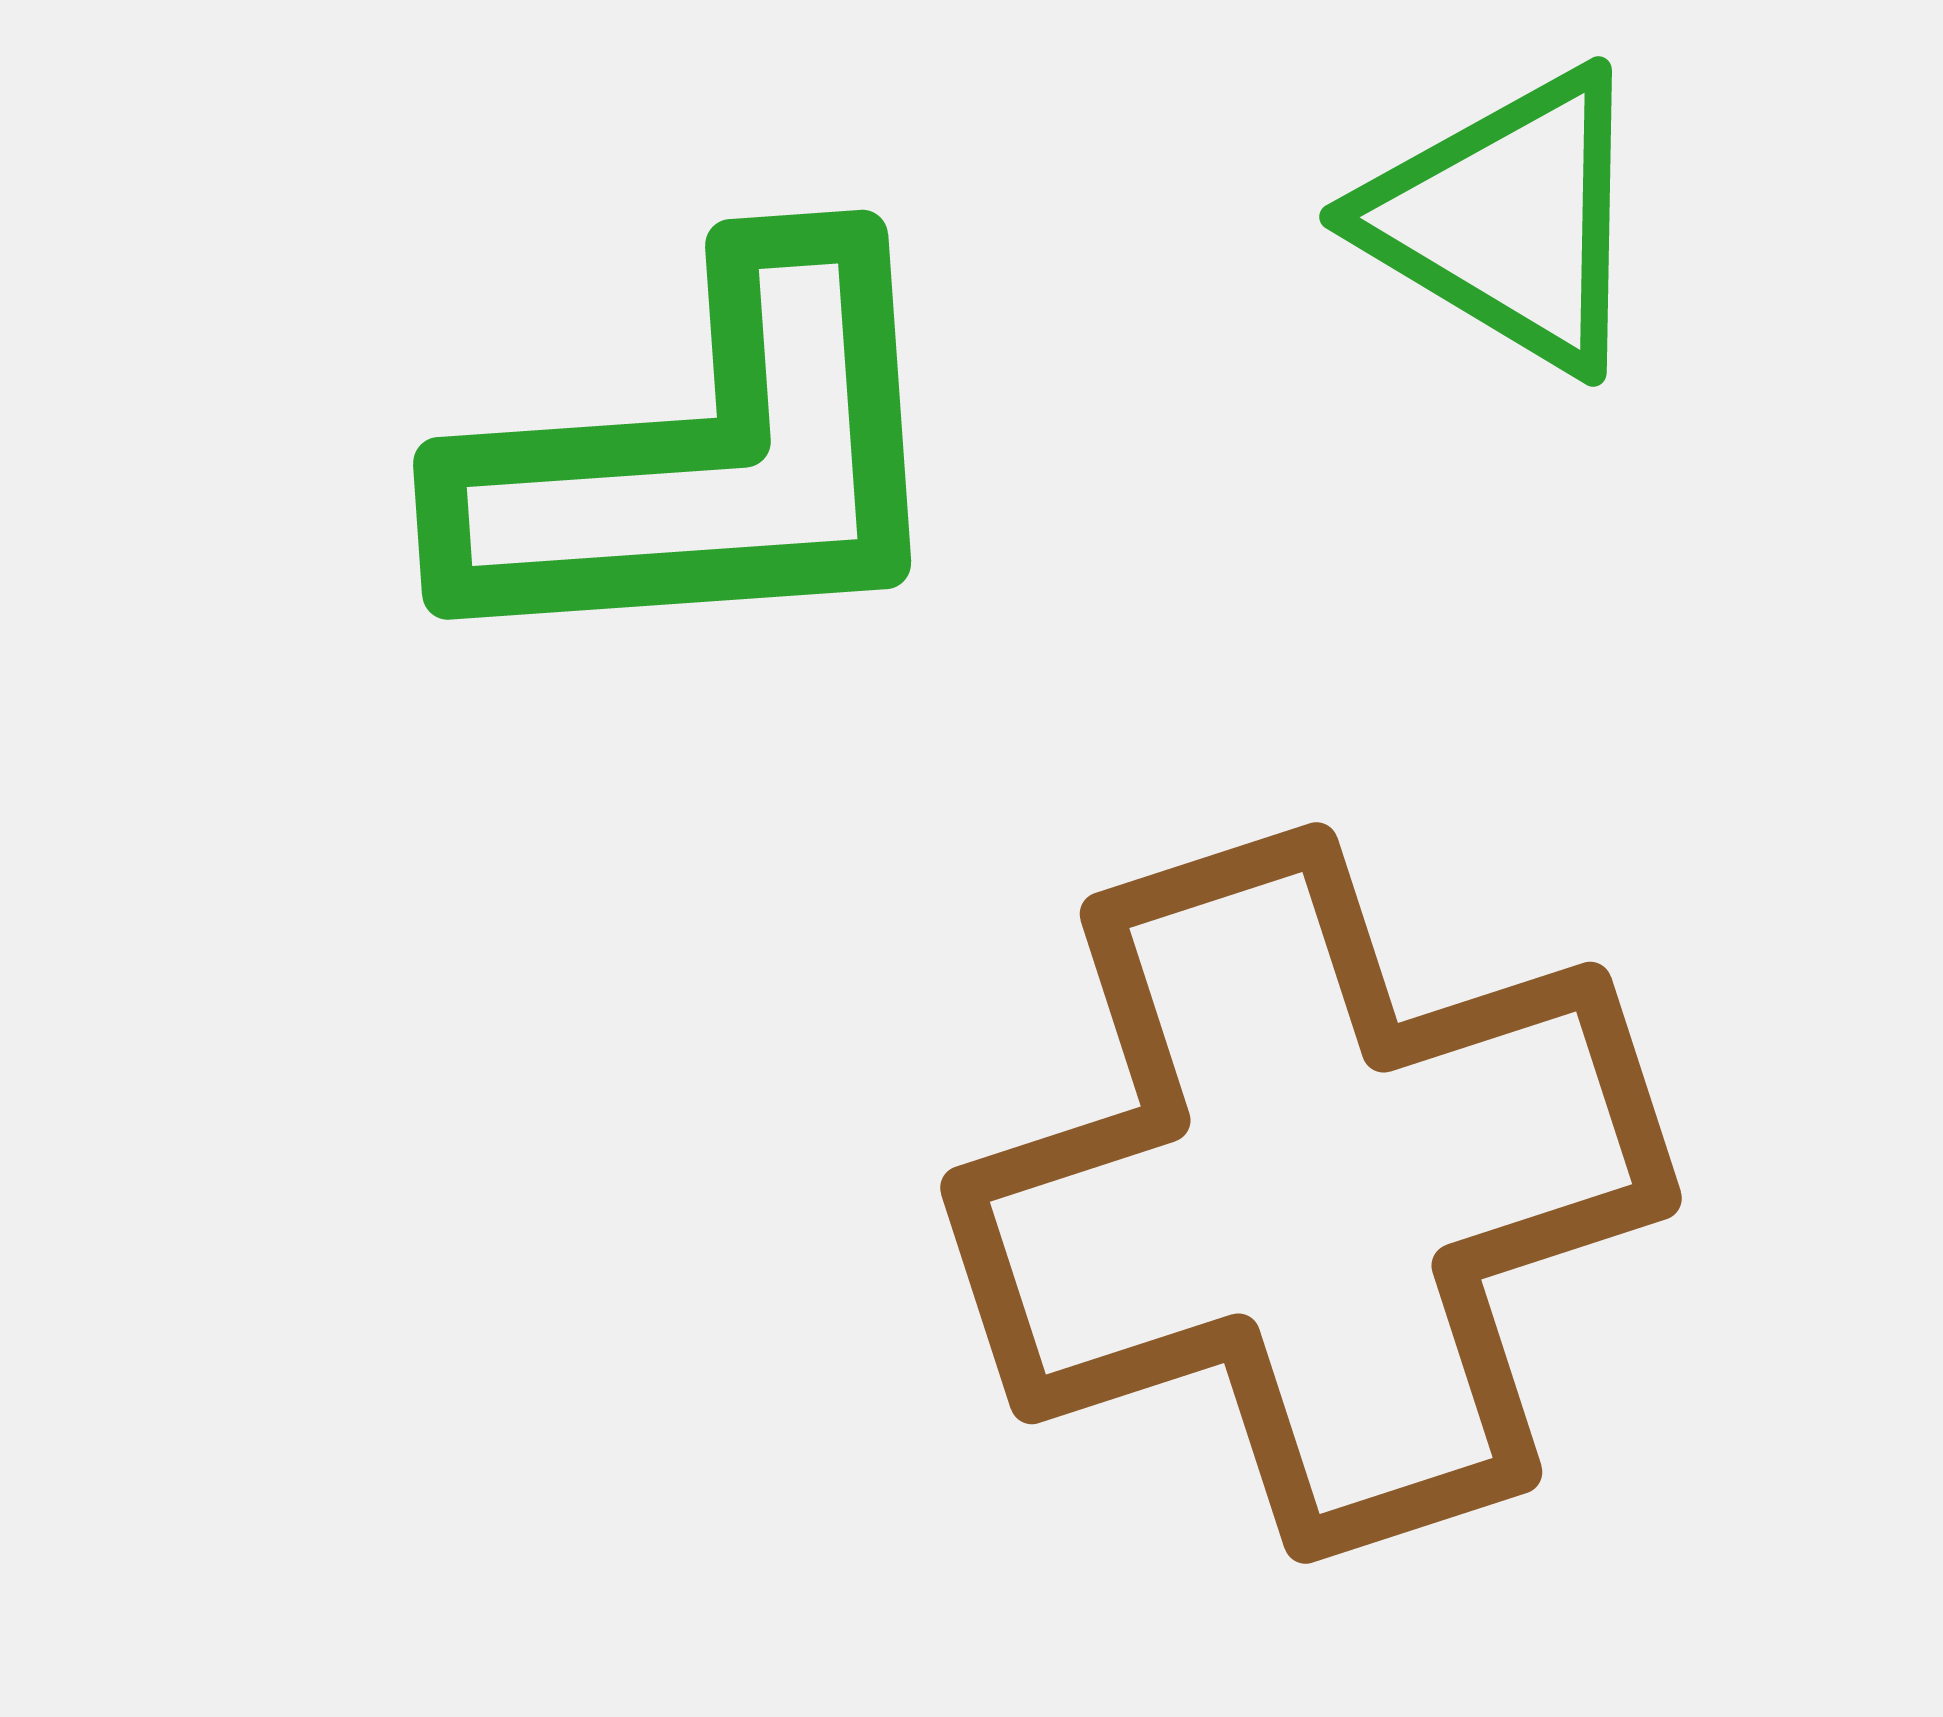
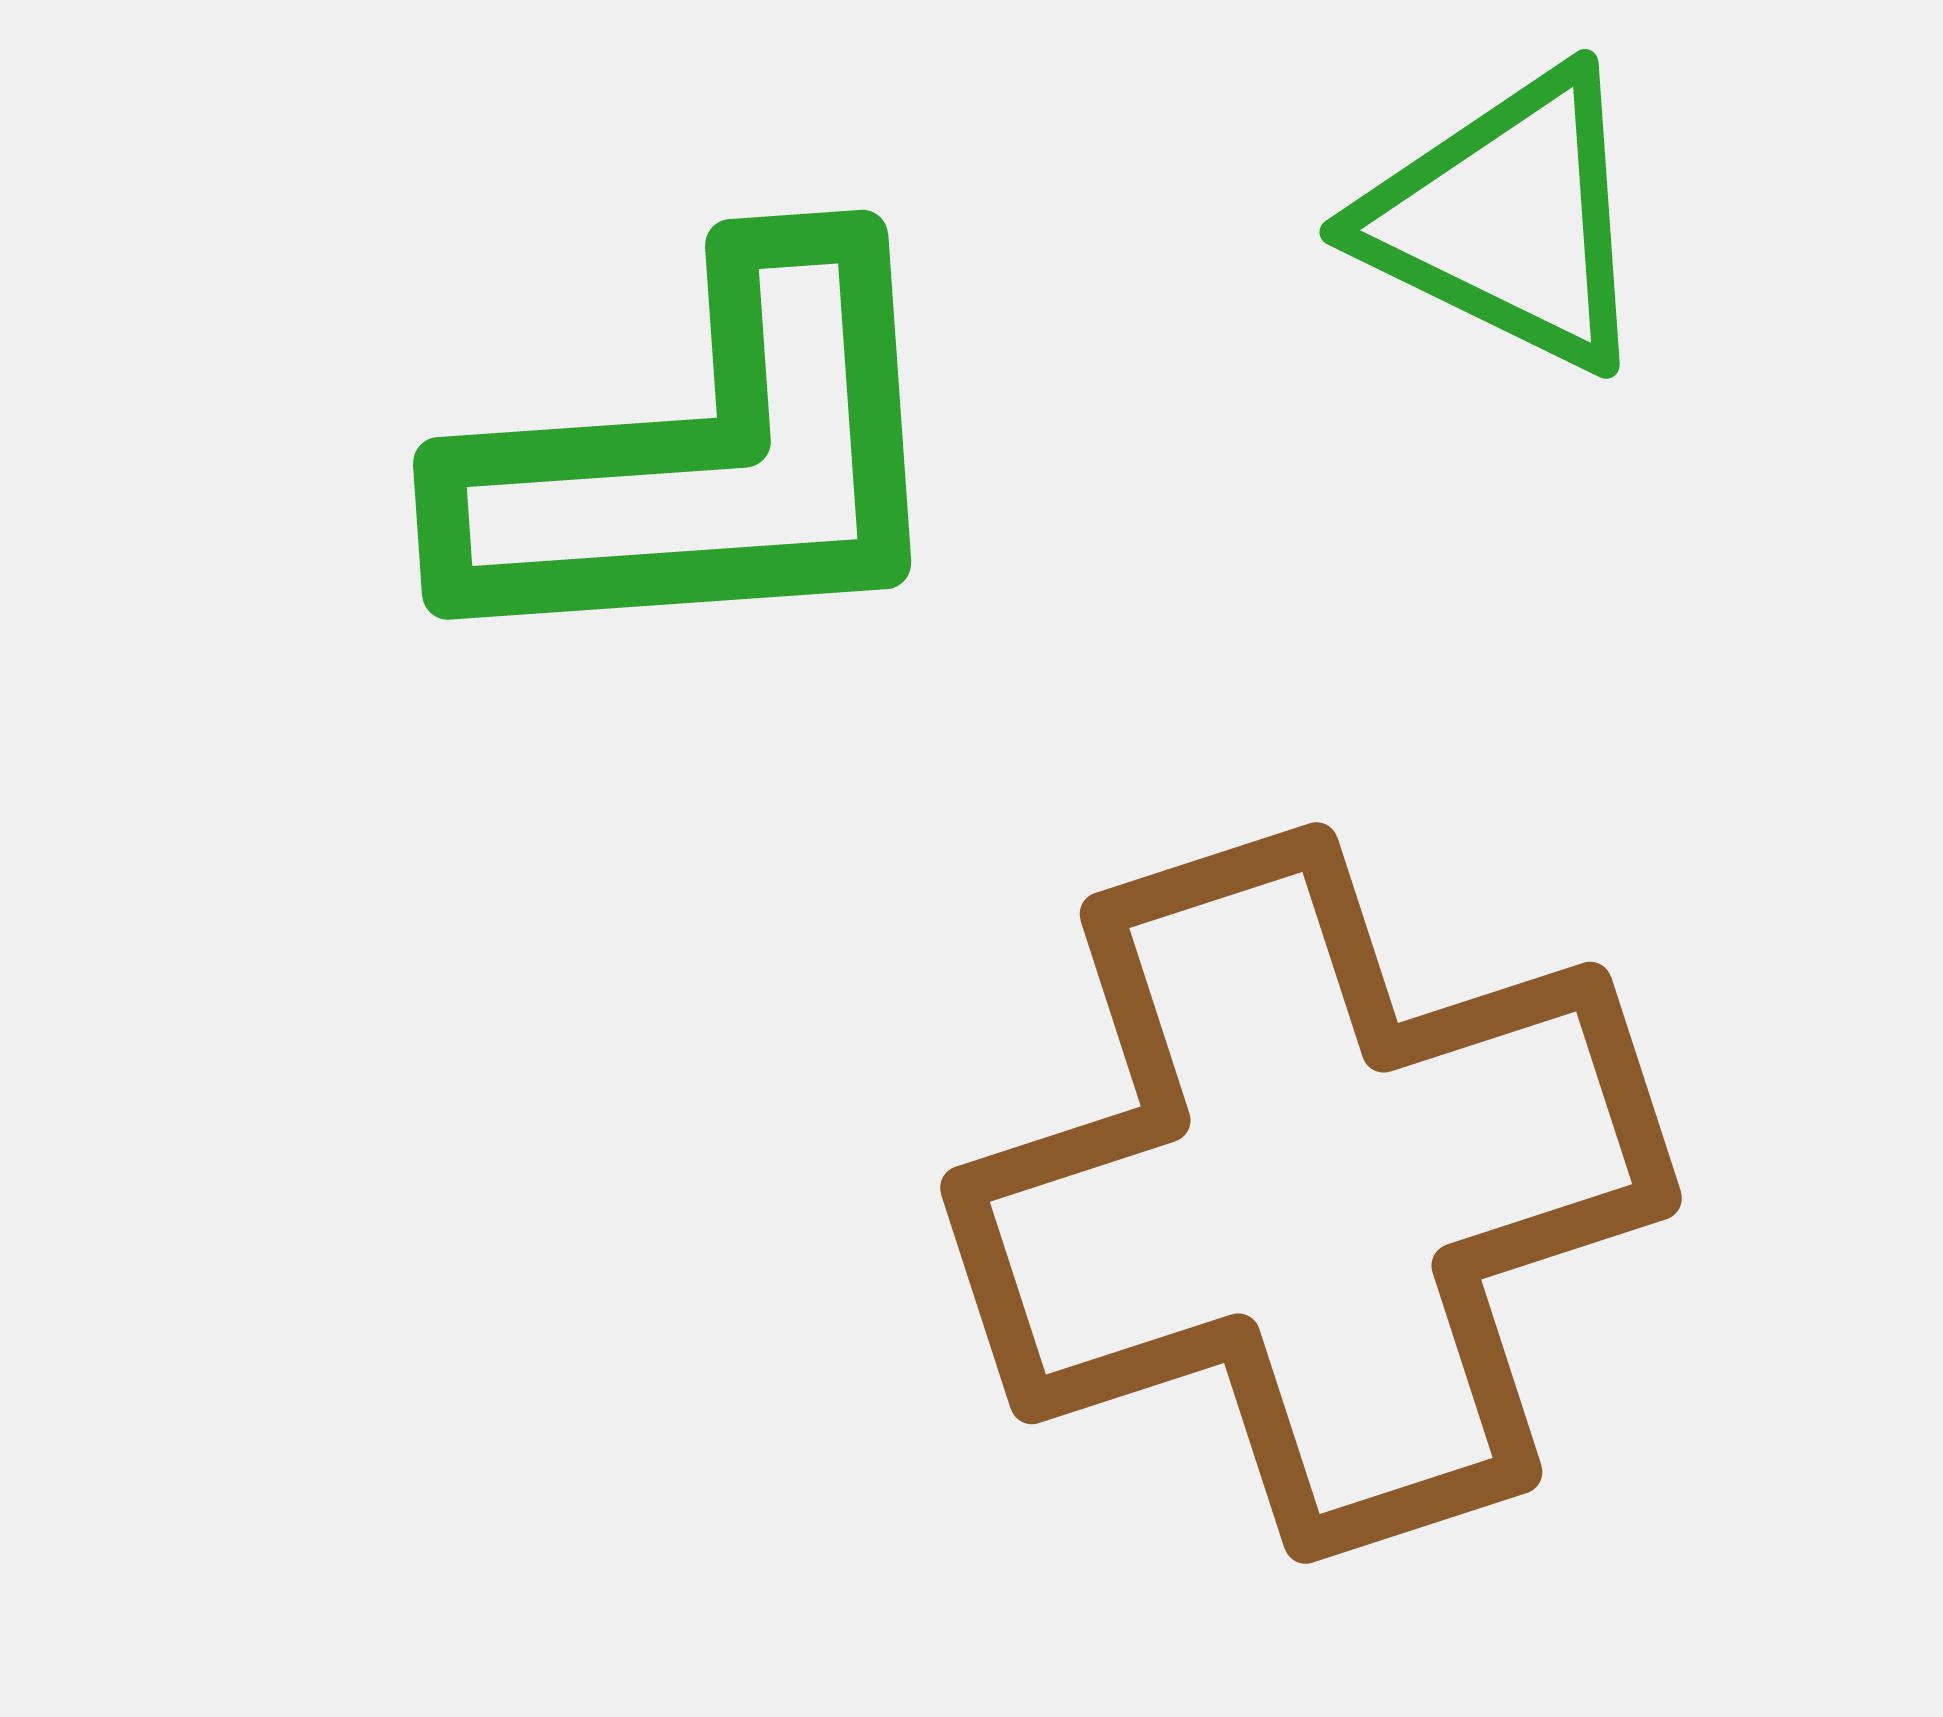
green triangle: rotated 5 degrees counterclockwise
